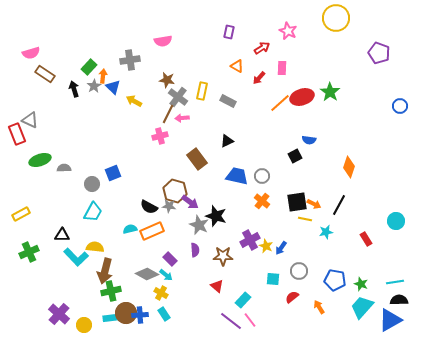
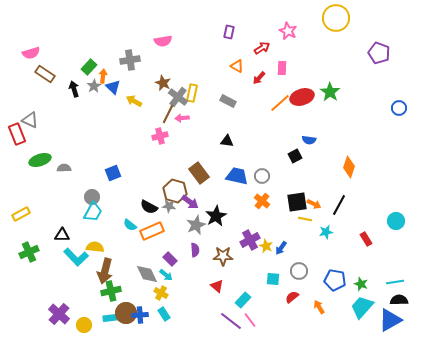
brown star at (167, 80): moved 4 px left, 3 px down; rotated 14 degrees clockwise
yellow rectangle at (202, 91): moved 10 px left, 2 px down
blue circle at (400, 106): moved 1 px left, 2 px down
black triangle at (227, 141): rotated 32 degrees clockwise
brown rectangle at (197, 159): moved 2 px right, 14 px down
gray circle at (92, 184): moved 13 px down
black star at (216, 216): rotated 25 degrees clockwise
gray star at (199, 225): moved 3 px left; rotated 24 degrees clockwise
cyan semicircle at (130, 229): moved 4 px up; rotated 128 degrees counterclockwise
gray diamond at (147, 274): rotated 35 degrees clockwise
